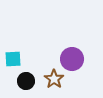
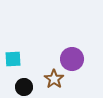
black circle: moved 2 px left, 6 px down
